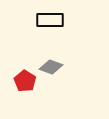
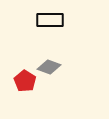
gray diamond: moved 2 px left
